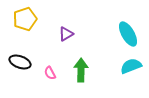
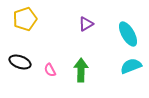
purple triangle: moved 20 px right, 10 px up
pink semicircle: moved 3 px up
